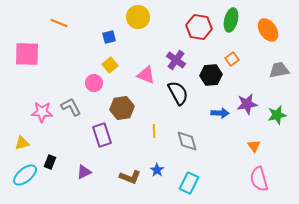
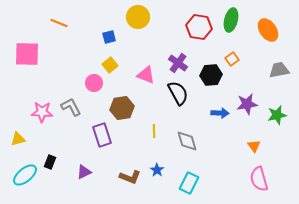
purple cross: moved 2 px right, 3 px down
yellow triangle: moved 4 px left, 4 px up
